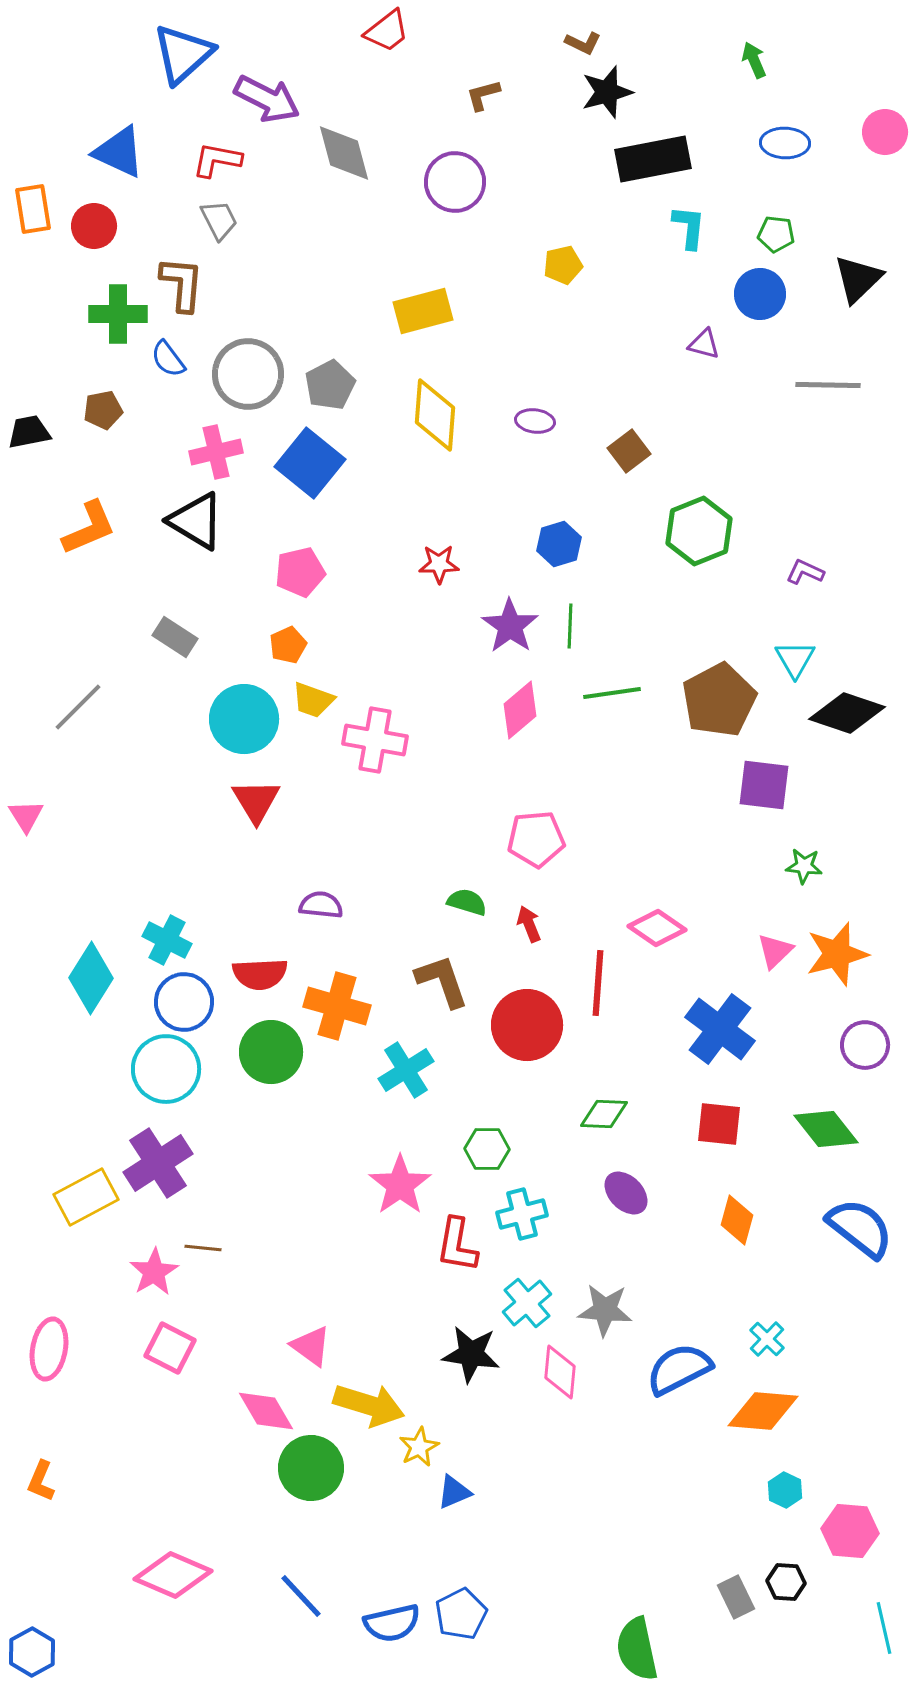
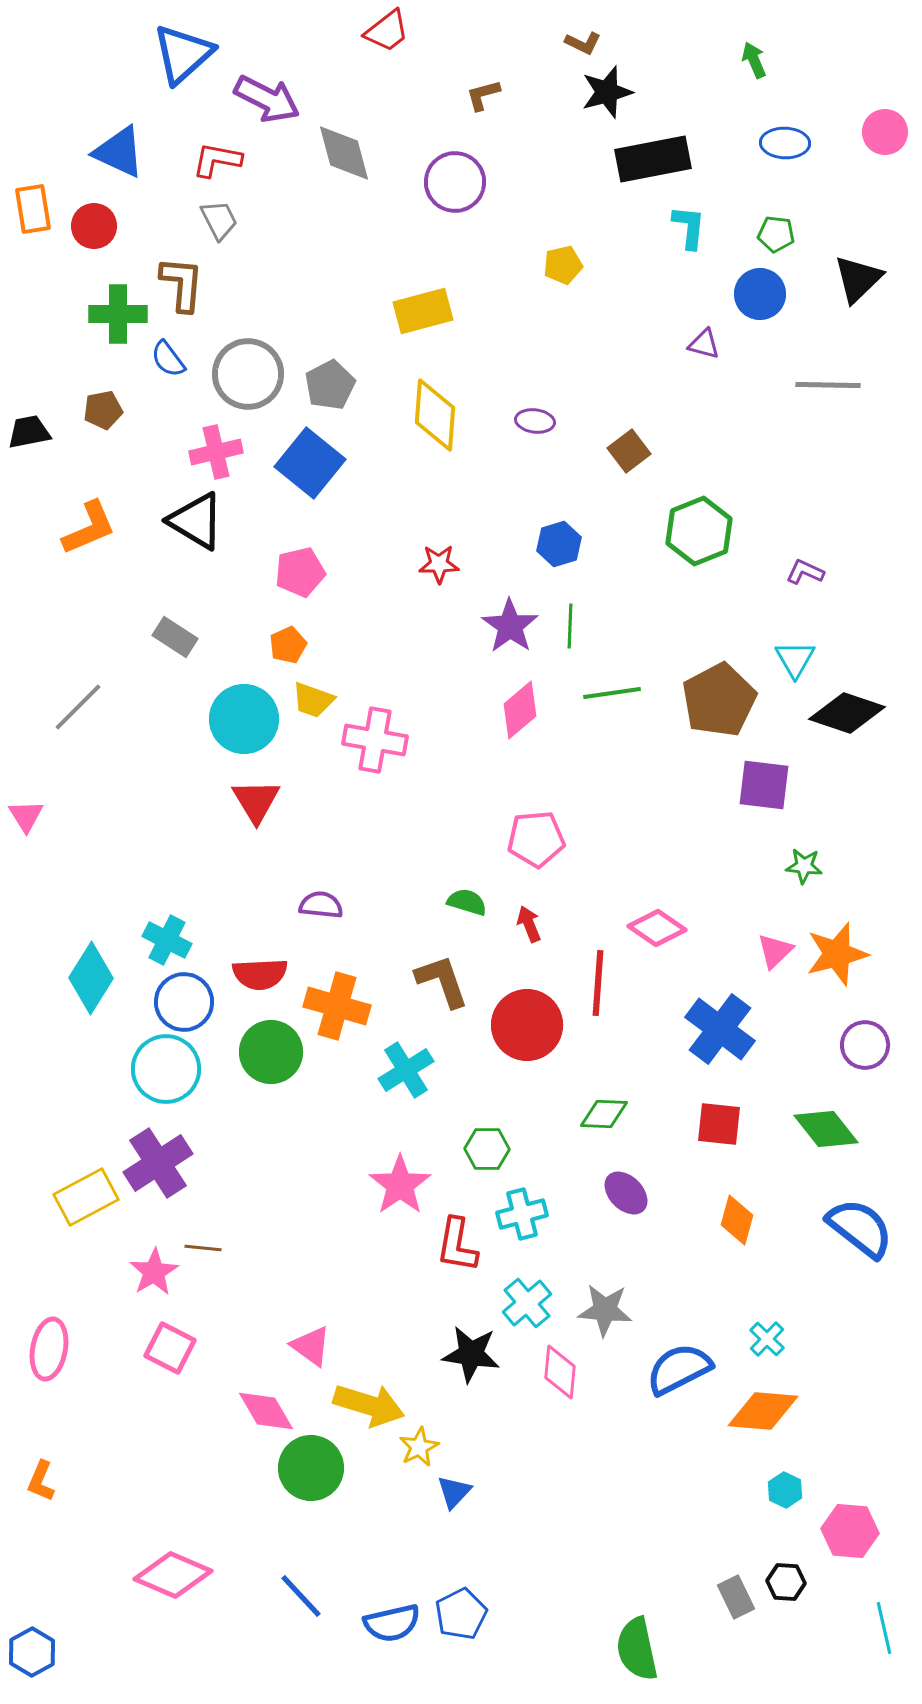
blue triangle at (454, 1492): rotated 24 degrees counterclockwise
